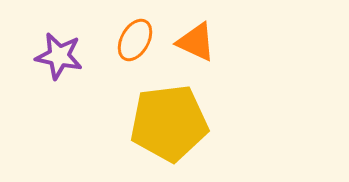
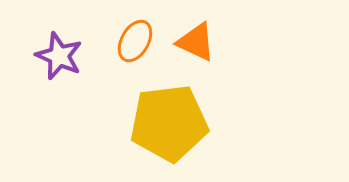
orange ellipse: moved 1 px down
purple star: rotated 12 degrees clockwise
